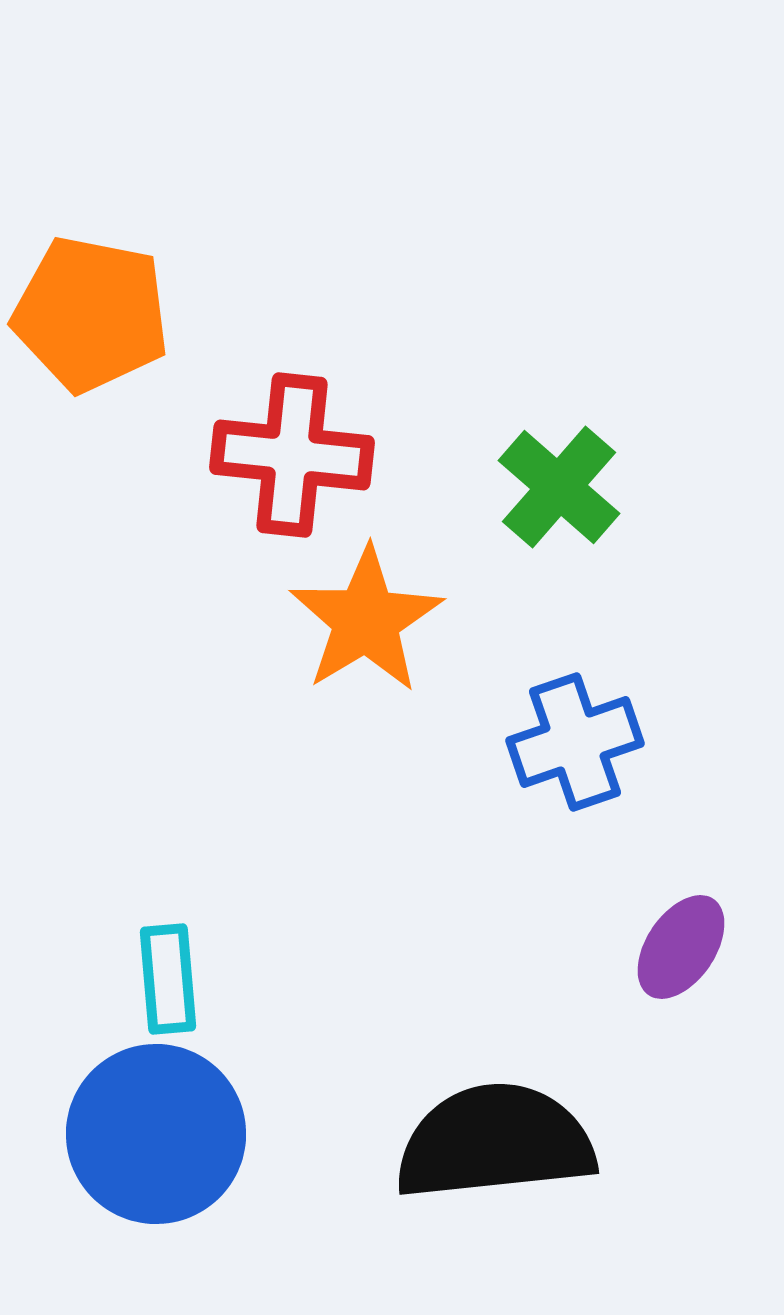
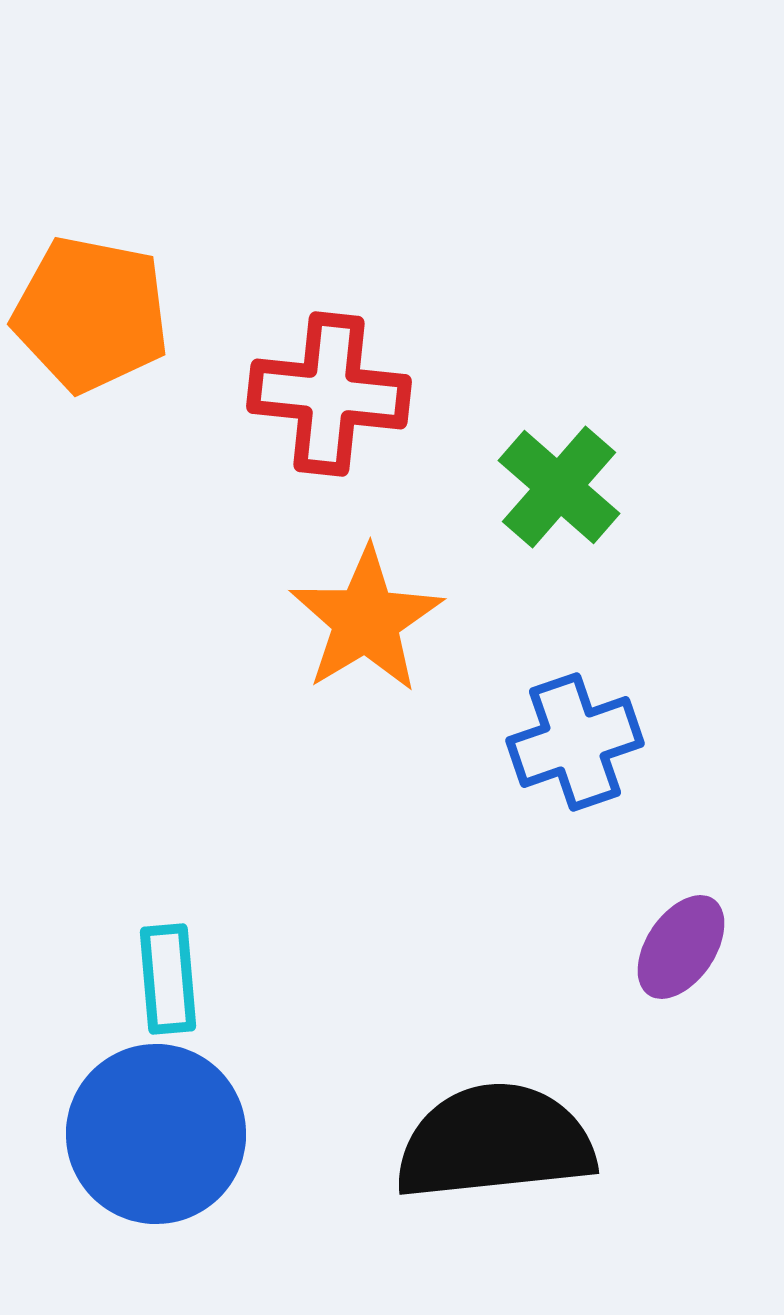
red cross: moved 37 px right, 61 px up
